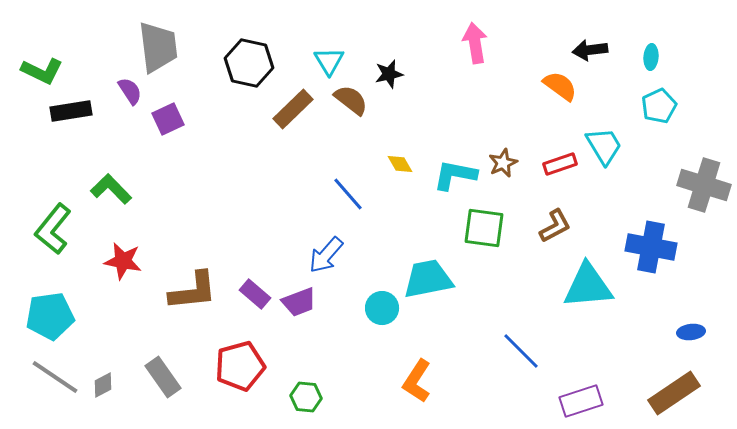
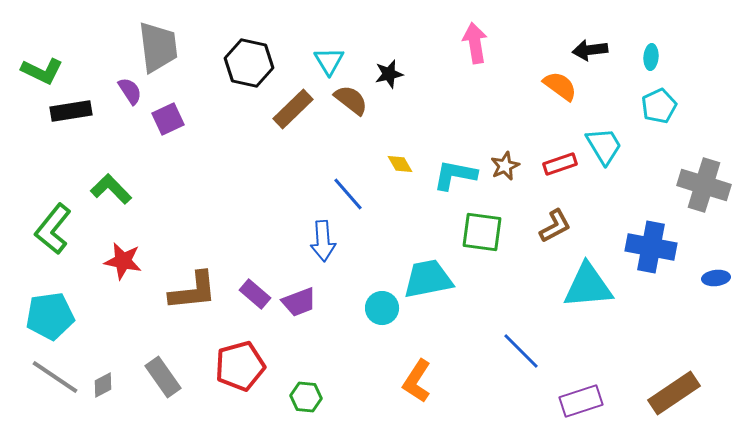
brown star at (503, 163): moved 2 px right, 3 px down
green square at (484, 228): moved 2 px left, 4 px down
blue arrow at (326, 255): moved 3 px left, 14 px up; rotated 45 degrees counterclockwise
blue ellipse at (691, 332): moved 25 px right, 54 px up
